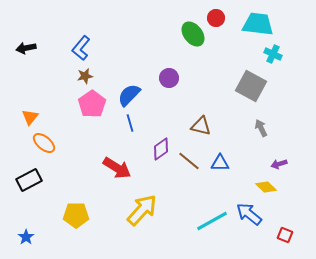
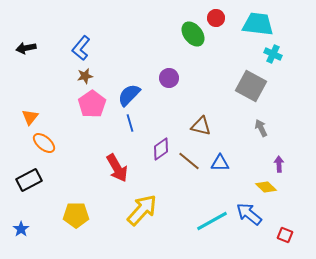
purple arrow: rotated 105 degrees clockwise
red arrow: rotated 28 degrees clockwise
blue star: moved 5 px left, 8 px up
